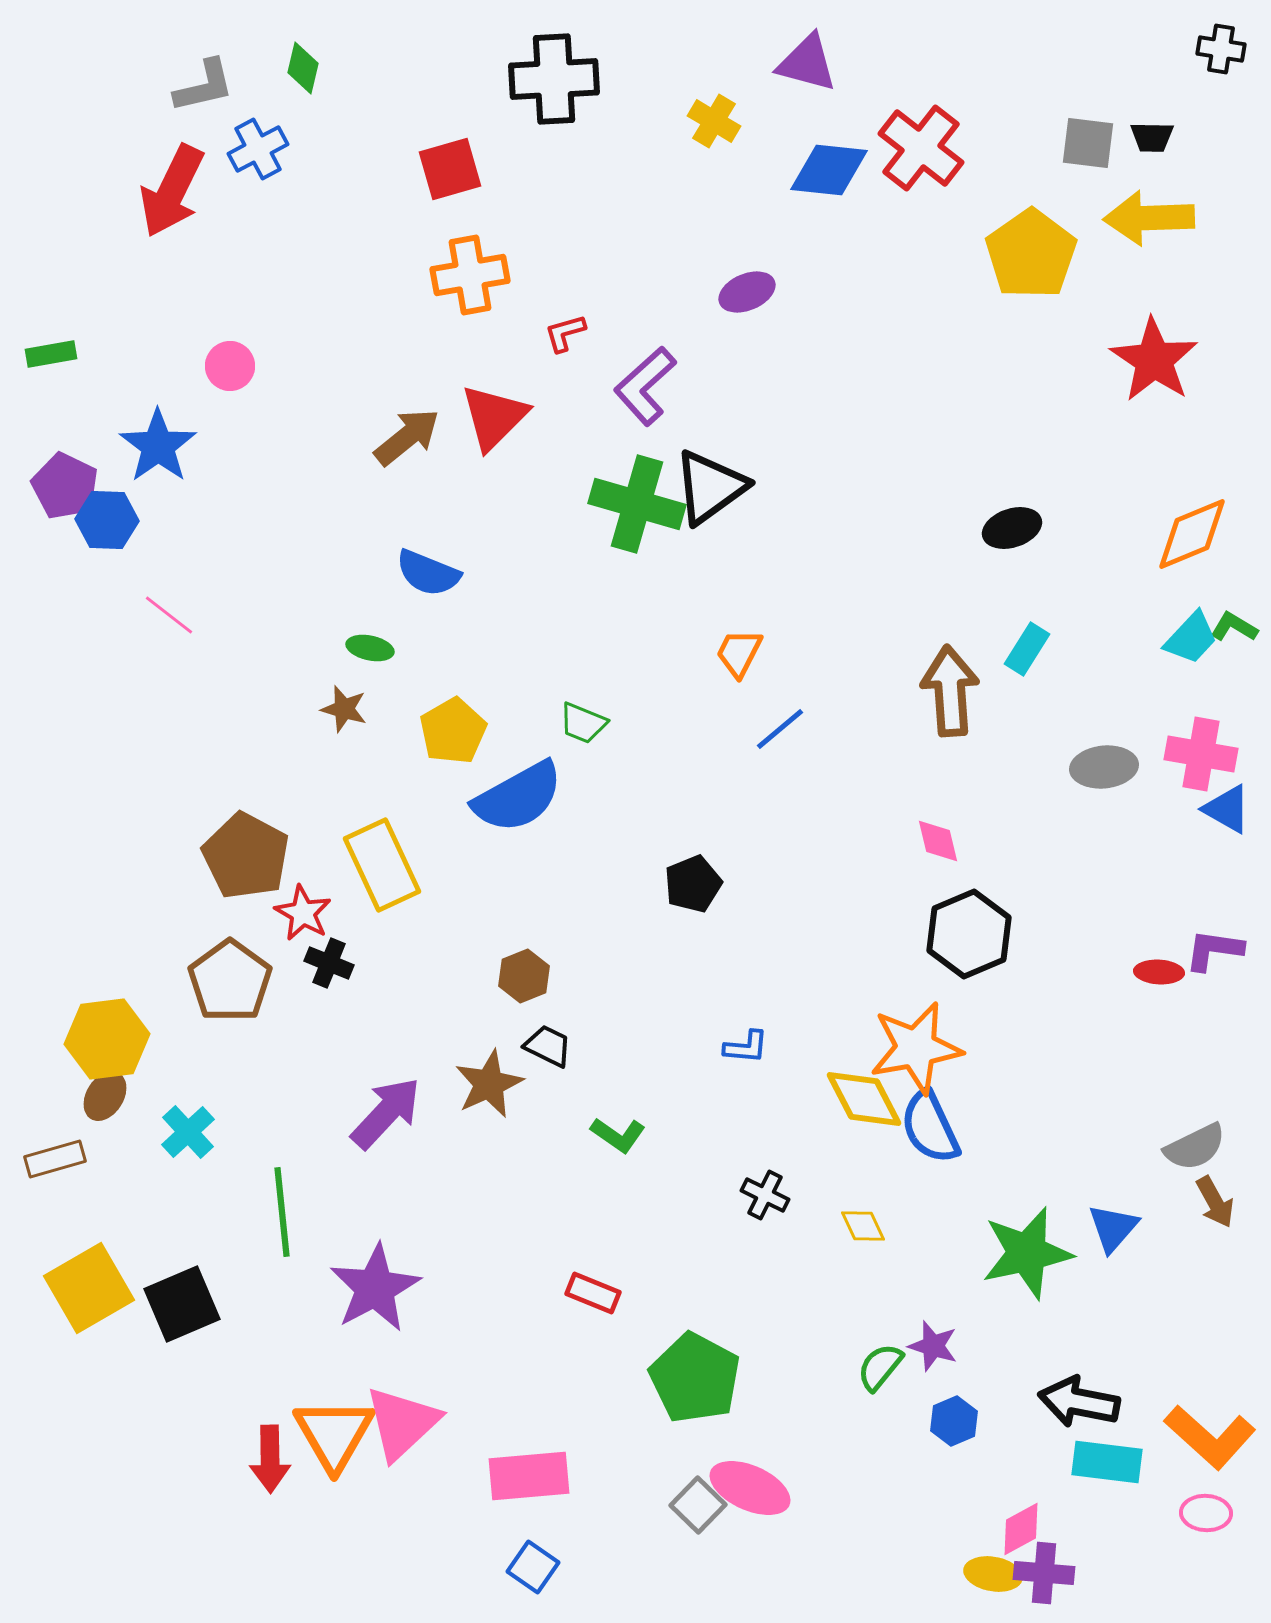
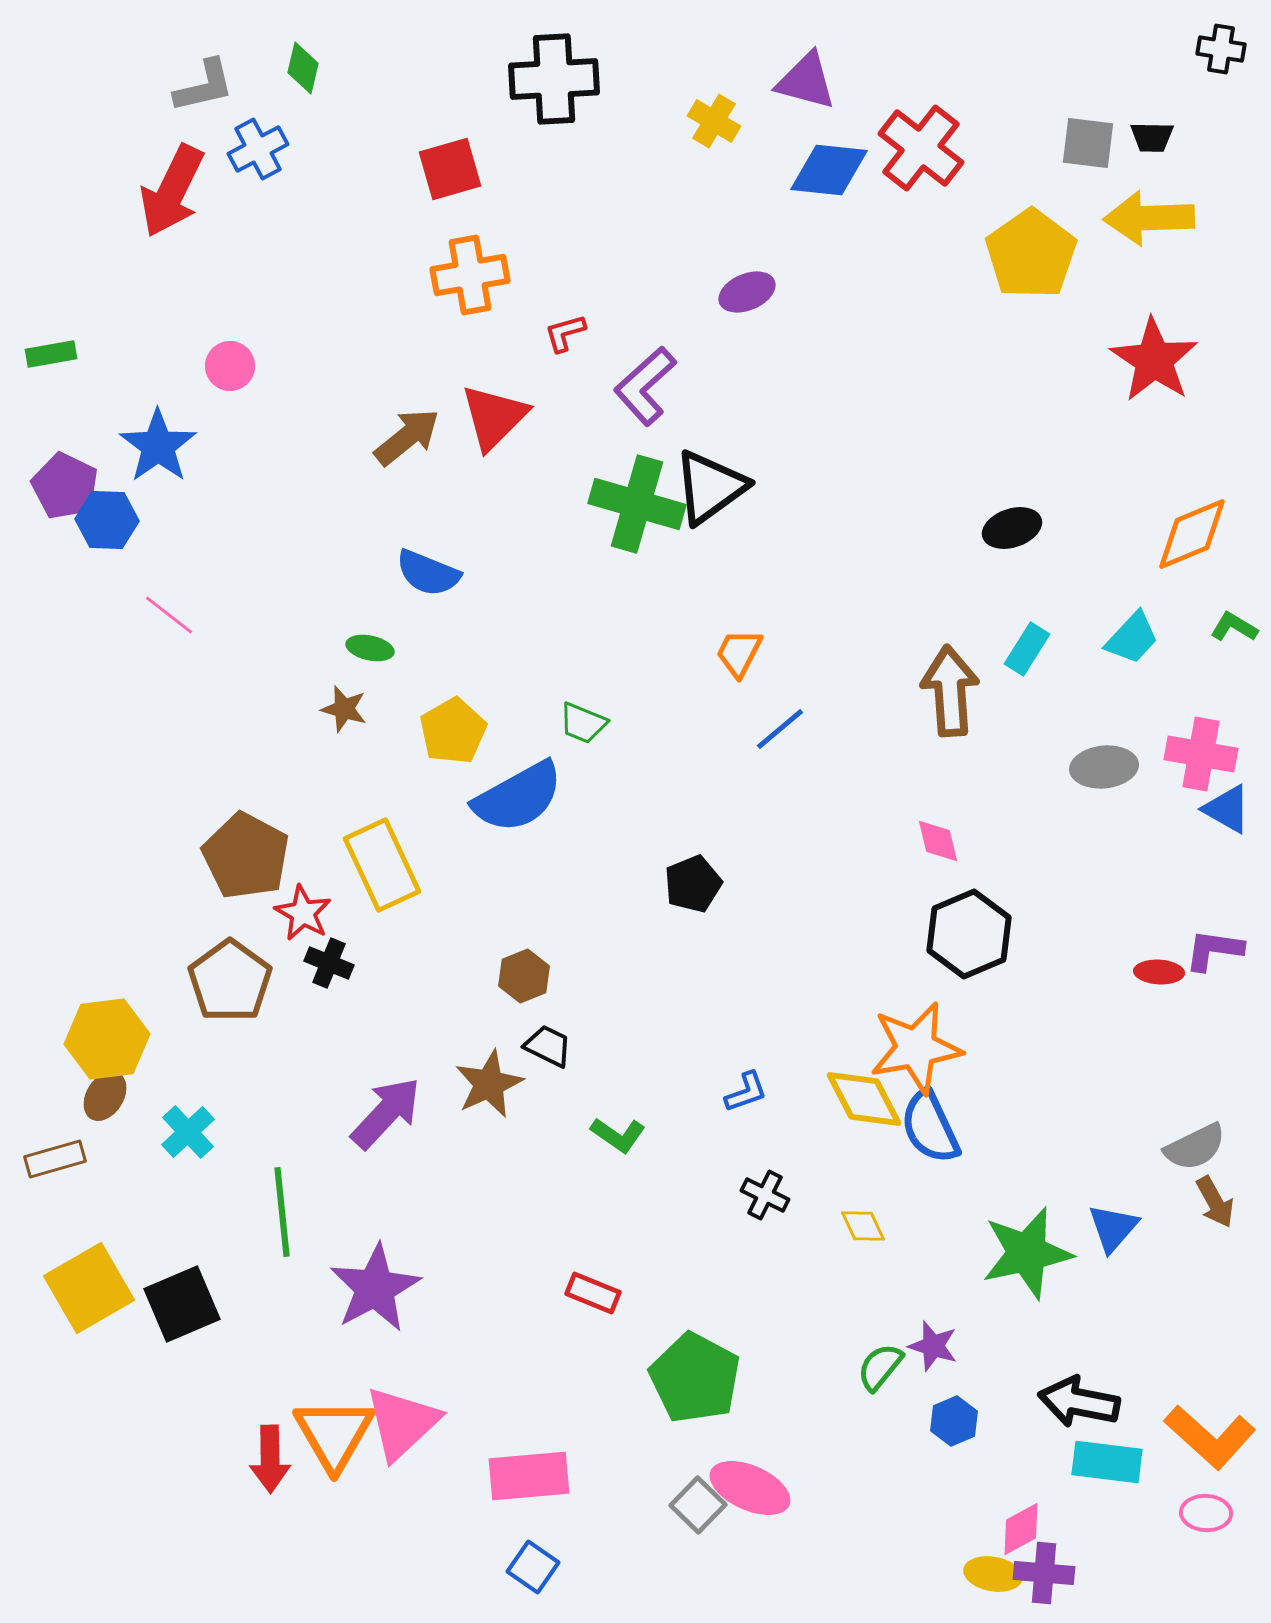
purple triangle at (807, 63): moved 1 px left, 18 px down
cyan trapezoid at (1191, 638): moved 59 px left
blue L-shape at (746, 1047): moved 45 px down; rotated 24 degrees counterclockwise
